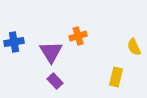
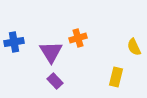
orange cross: moved 2 px down
